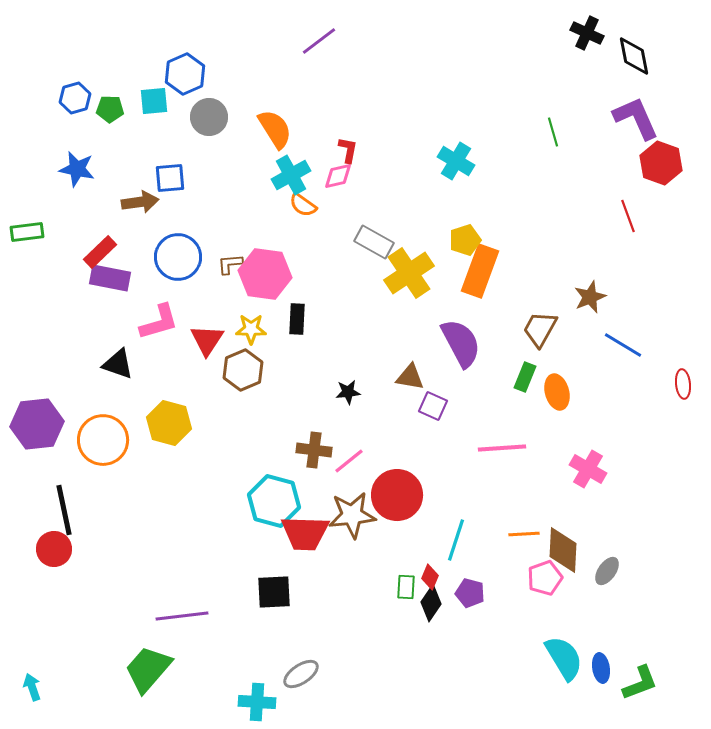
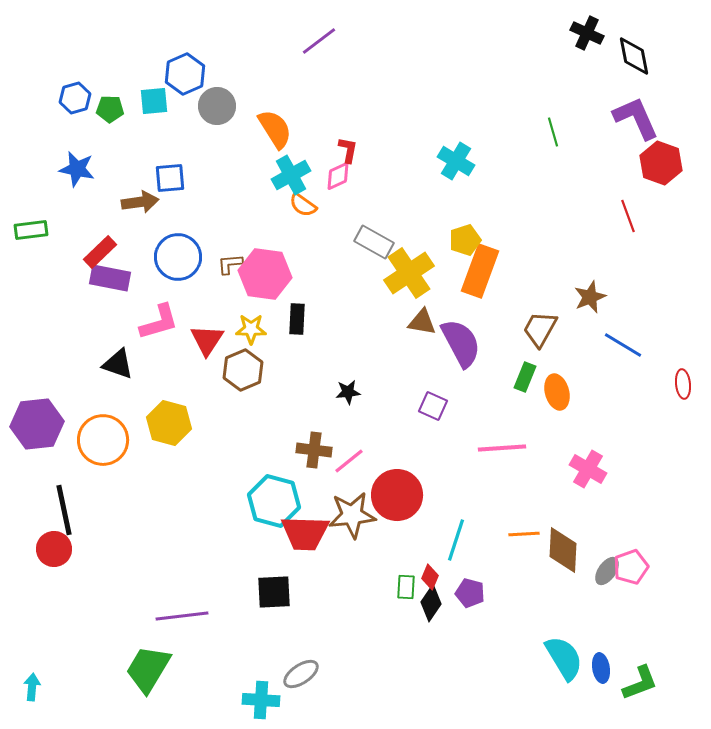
gray circle at (209, 117): moved 8 px right, 11 px up
pink diamond at (338, 176): rotated 12 degrees counterclockwise
green rectangle at (27, 232): moved 4 px right, 2 px up
brown triangle at (410, 377): moved 12 px right, 55 px up
pink pentagon at (545, 578): moved 86 px right, 11 px up
green trapezoid at (148, 669): rotated 10 degrees counterclockwise
cyan arrow at (32, 687): rotated 24 degrees clockwise
cyan cross at (257, 702): moved 4 px right, 2 px up
